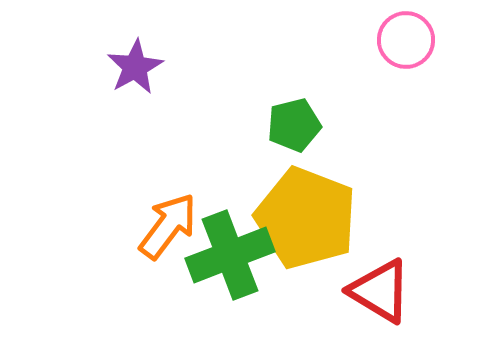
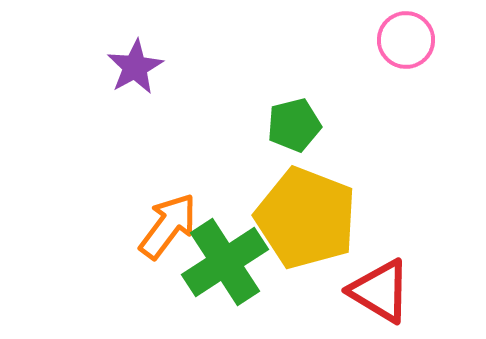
green cross: moved 5 px left, 7 px down; rotated 12 degrees counterclockwise
